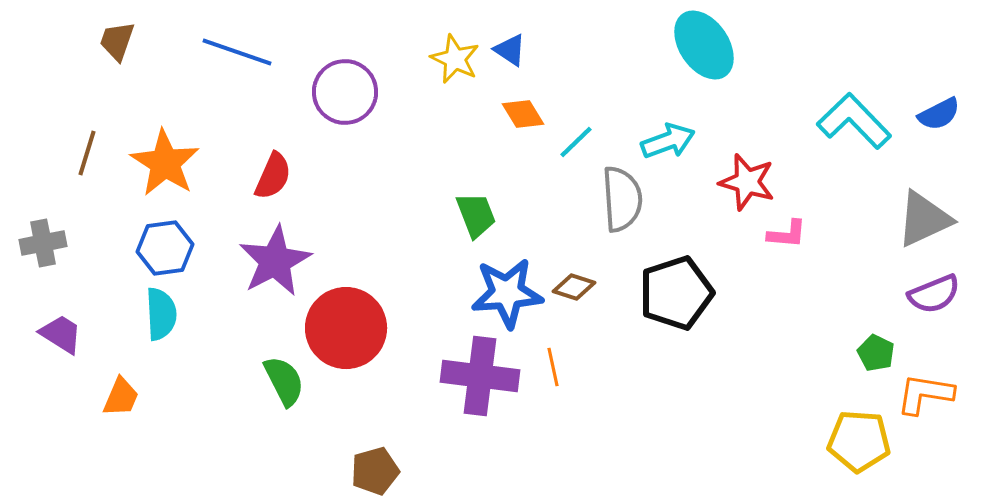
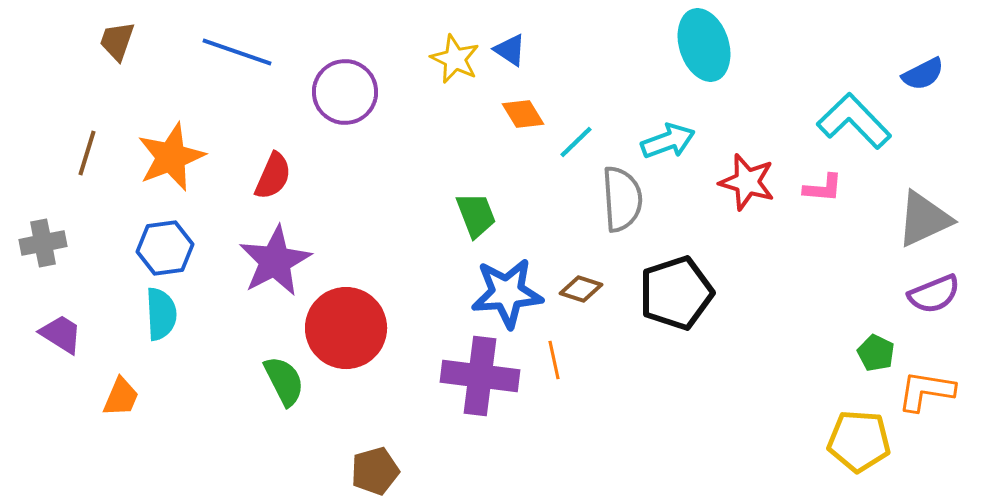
cyan ellipse: rotated 16 degrees clockwise
blue semicircle: moved 16 px left, 40 px up
orange star: moved 6 px right, 6 px up; rotated 18 degrees clockwise
pink L-shape: moved 36 px right, 46 px up
brown diamond: moved 7 px right, 2 px down
orange line: moved 1 px right, 7 px up
orange L-shape: moved 1 px right, 3 px up
